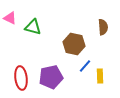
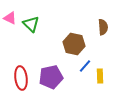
green triangle: moved 2 px left, 3 px up; rotated 30 degrees clockwise
